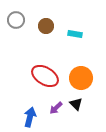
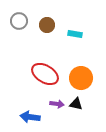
gray circle: moved 3 px right, 1 px down
brown circle: moved 1 px right, 1 px up
red ellipse: moved 2 px up
black triangle: rotated 32 degrees counterclockwise
purple arrow: moved 1 px right, 4 px up; rotated 128 degrees counterclockwise
blue arrow: rotated 96 degrees counterclockwise
